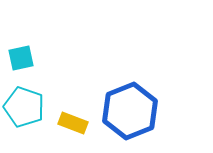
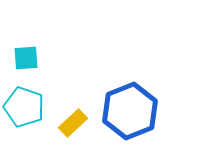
cyan square: moved 5 px right; rotated 8 degrees clockwise
yellow rectangle: rotated 64 degrees counterclockwise
